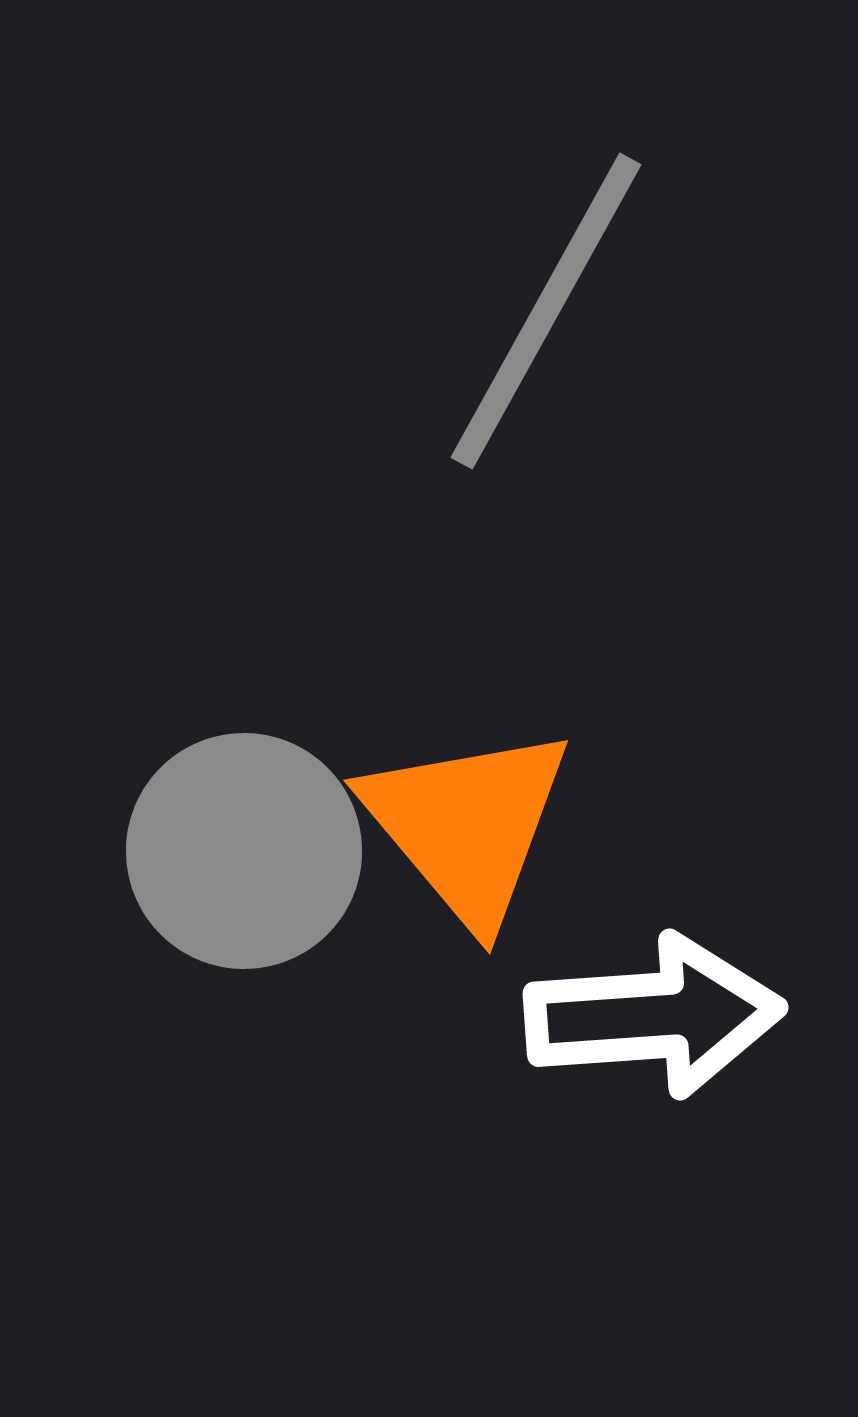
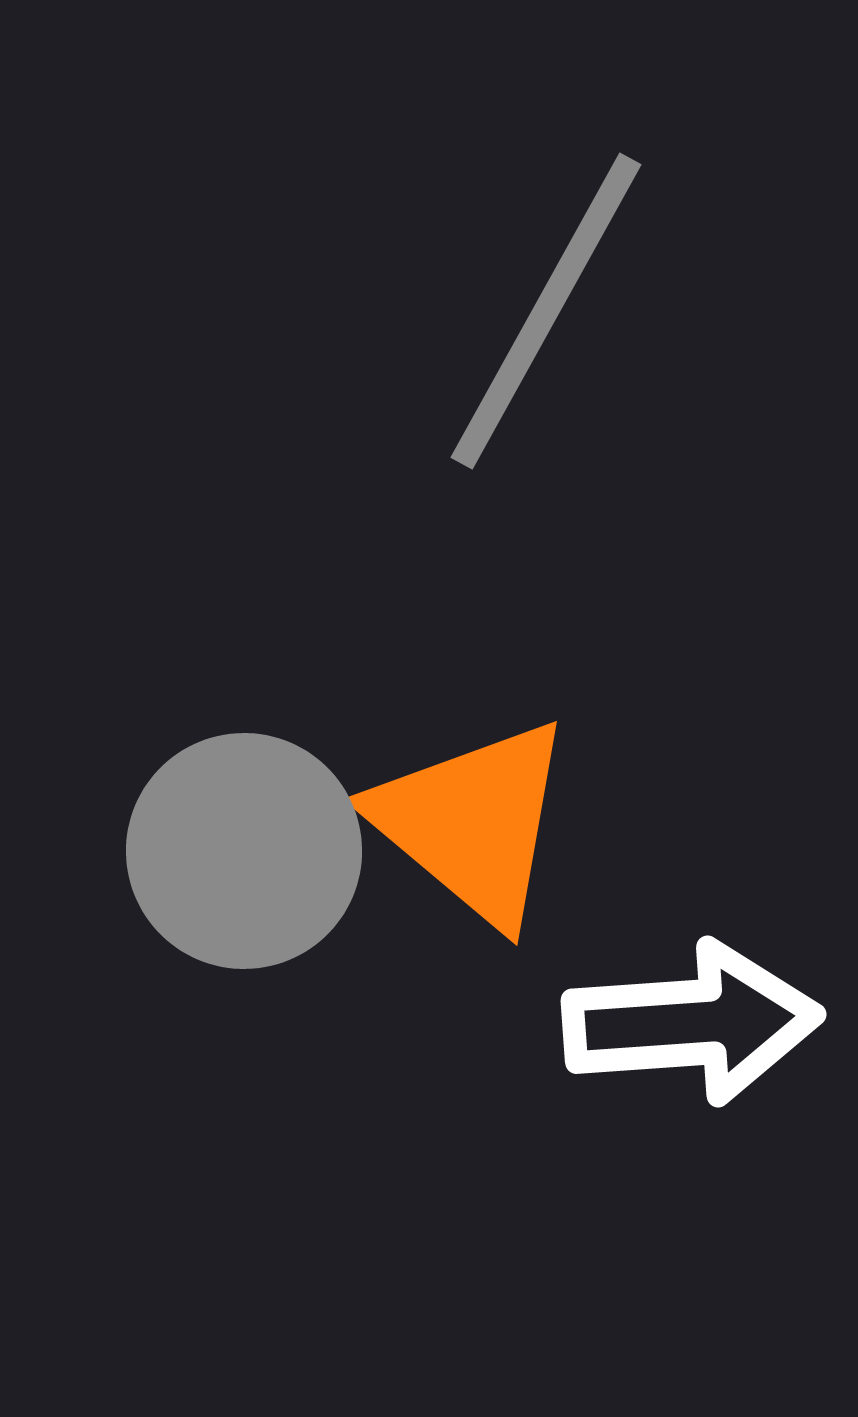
orange triangle: moved 5 px right, 3 px up; rotated 10 degrees counterclockwise
white arrow: moved 38 px right, 7 px down
